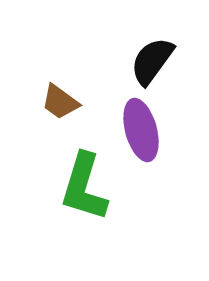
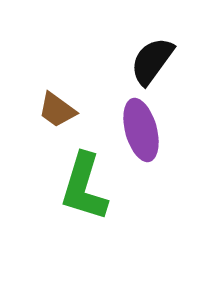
brown trapezoid: moved 3 px left, 8 px down
